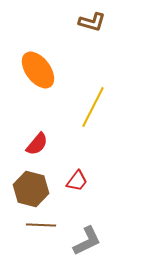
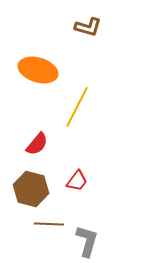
brown L-shape: moved 4 px left, 5 px down
orange ellipse: rotated 36 degrees counterclockwise
yellow line: moved 16 px left
brown line: moved 8 px right, 1 px up
gray L-shape: rotated 48 degrees counterclockwise
